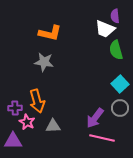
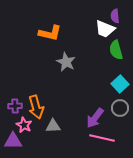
gray star: moved 22 px right; rotated 18 degrees clockwise
orange arrow: moved 1 px left, 6 px down
purple cross: moved 2 px up
pink star: moved 3 px left, 3 px down
